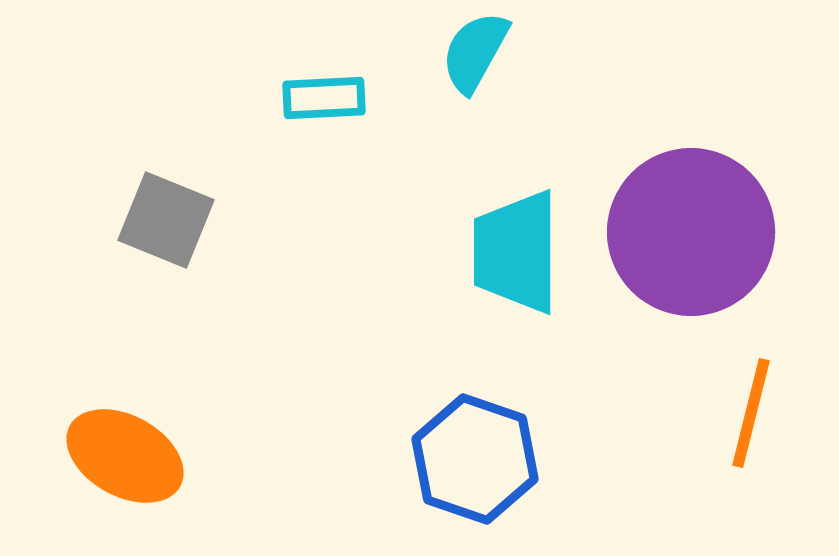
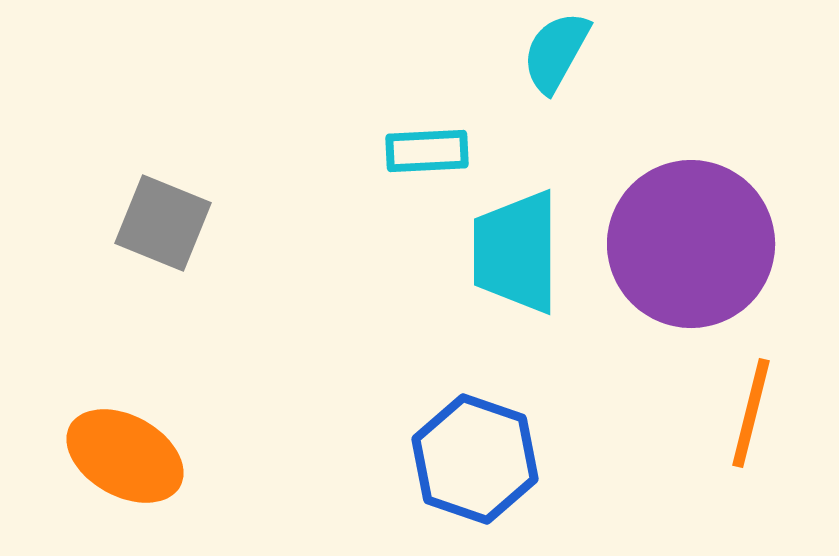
cyan semicircle: moved 81 px right
cyan rectangle: moved 103 px right, 53 px down
gray square: moved 3 px left, 3 px down
purple circle: moved 12 px down
